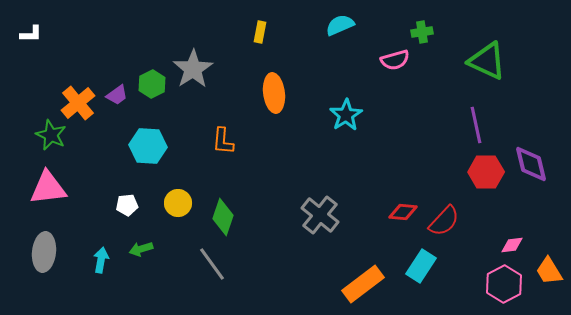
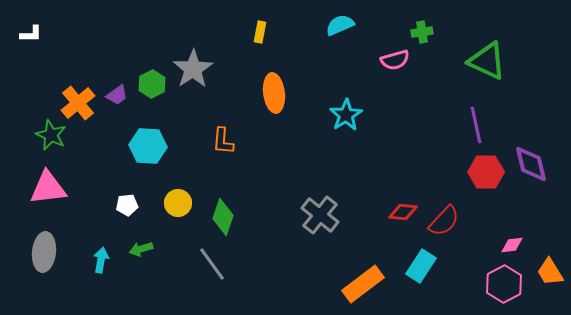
orange trapezoid: moved 1 px right, 1 px down
